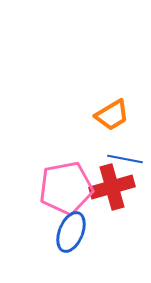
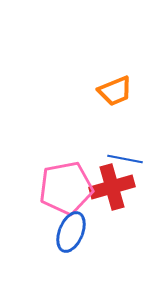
orange trapezoid: moved 3 px right, 24 px up; rotated 9 degrees clockwise
